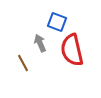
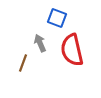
blue square: moved 4 px up
brown line: rotated 48 degrees clockwise
